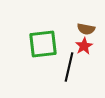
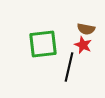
red star: moved 1 px left, 1 px up; rotated 18 degrees counterclockwise
